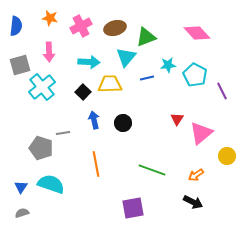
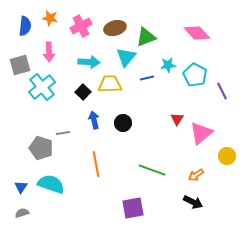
blue semicircle: moved 9 px right
